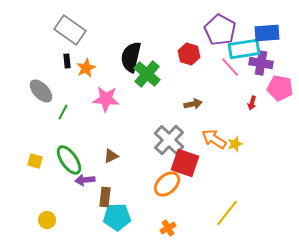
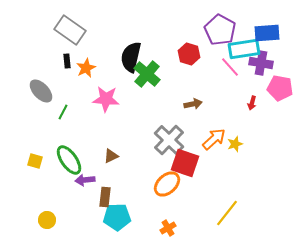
orange arrow: rotated 105 degrees clockwise
